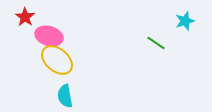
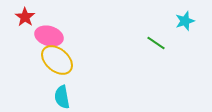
cyan semicircle: moved 3 px left, 1 px down
